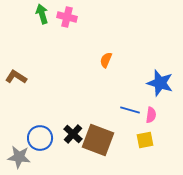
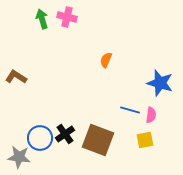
green arrow: moved 5 px down
black cross: moved 8 px left; rotated 12 degrees clockwise
